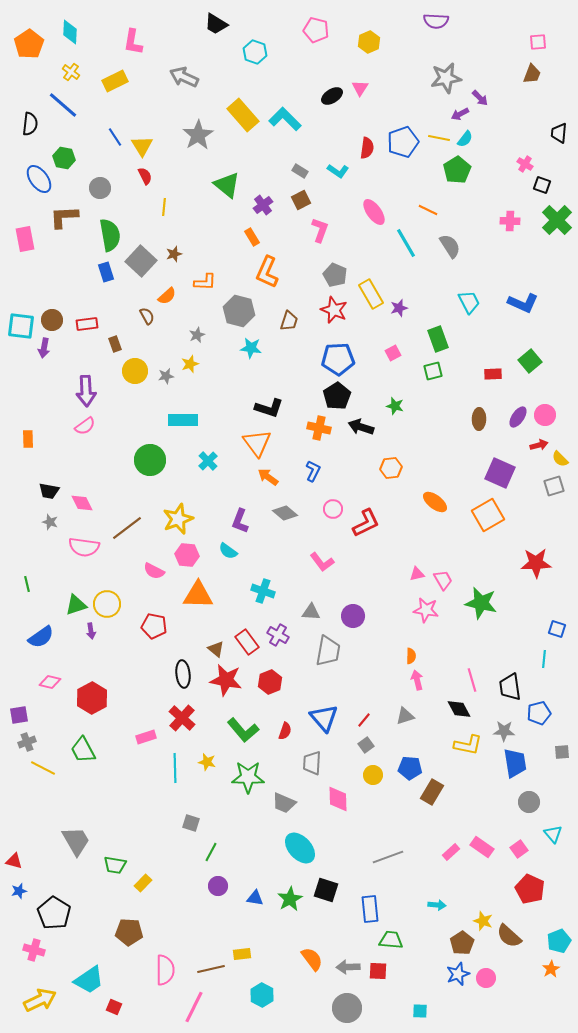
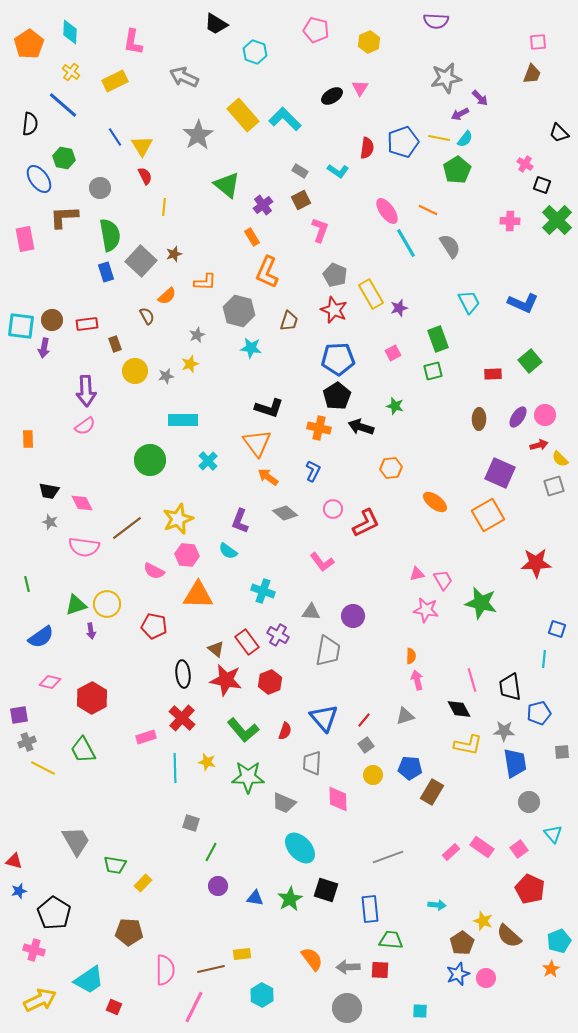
black trapezoid at (559, 133): rotated 50 degrees counterclockwise
pink ellipse at (374, 212): moved 13 px right, 1 px up
red square at (378, 971): moved 2 px right, 1 px up
